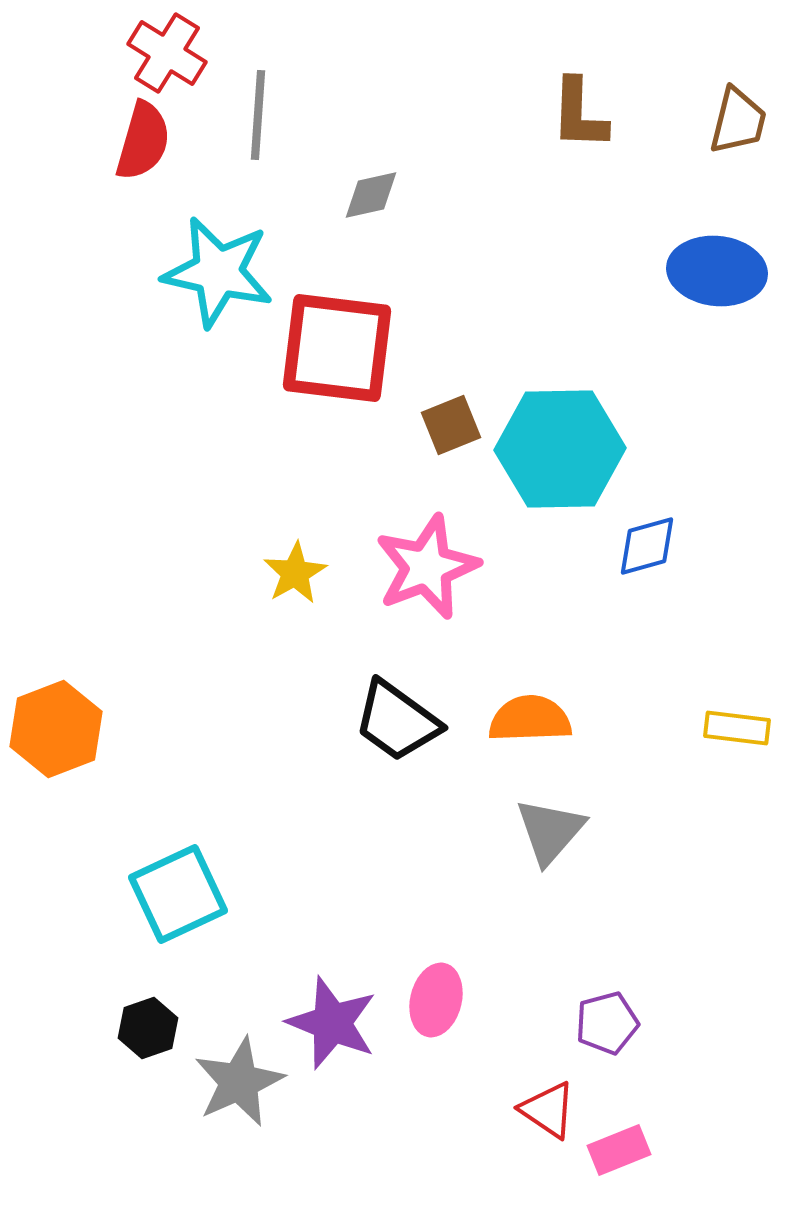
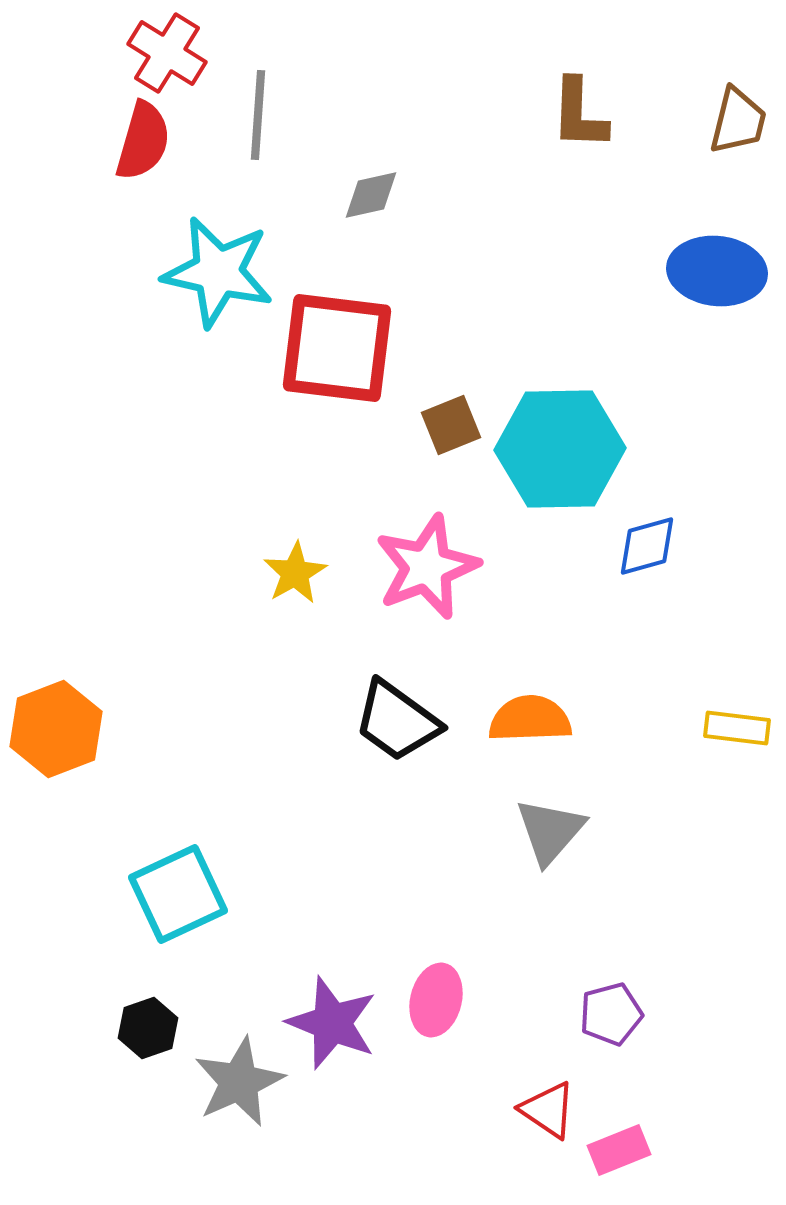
purple pentagon: moved 4 px right, 9 px up
